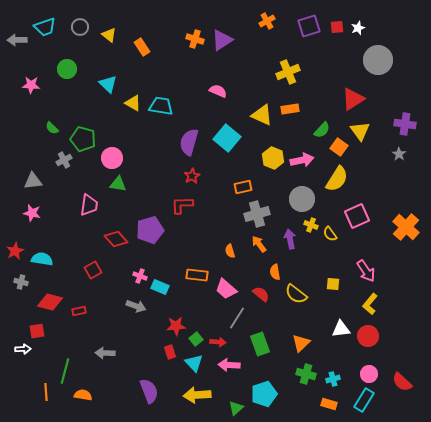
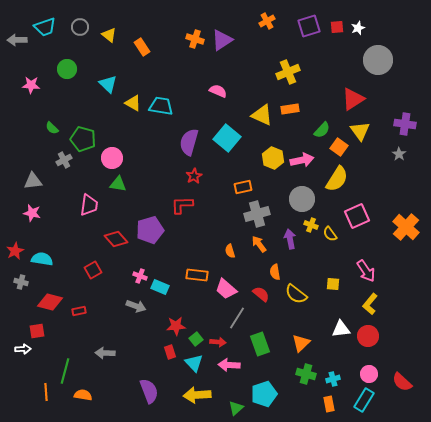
red star at (192, 176): moved 2 px right
orange rectangle at (329, 404): rotated 63 degrees clockwise
